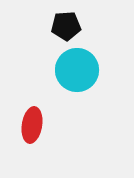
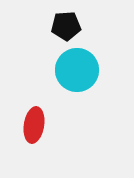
red ellipse: moved 2 px right
